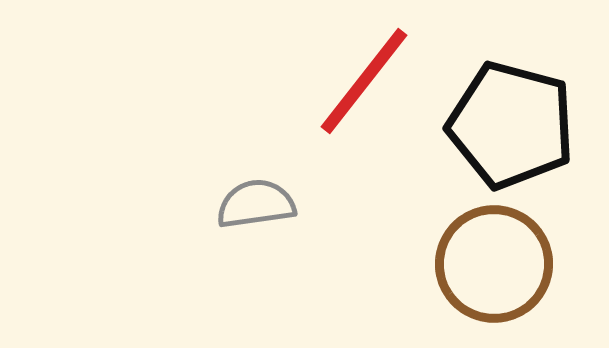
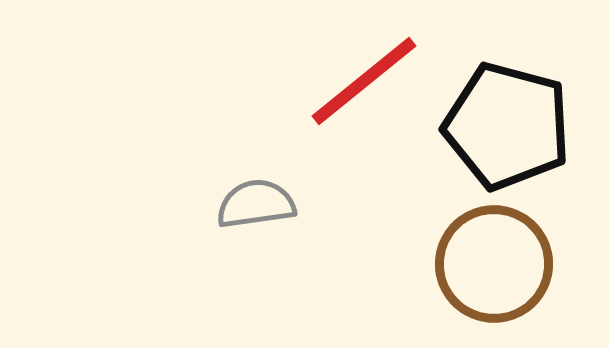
red line: rotated 13 degrees clockwise
black pentagon: moved 4 px left, 1 px down
